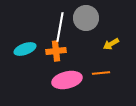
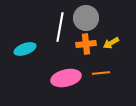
yellow arrow: moved 1 px up
orange cross: moved 30 px right, 7 px up
pink ellipse: moved 1 px left, 2 px up
